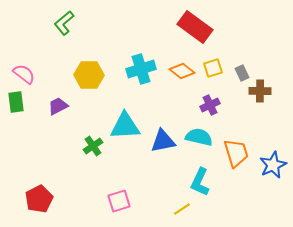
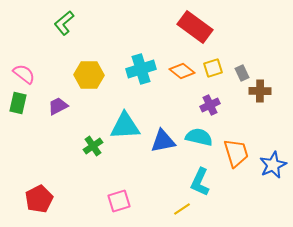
green rectangle: moved 2 px right, 1 px down; rotated 20 degrees clockwise
